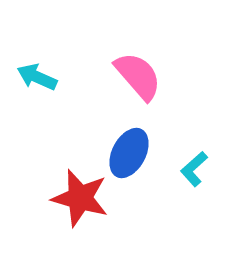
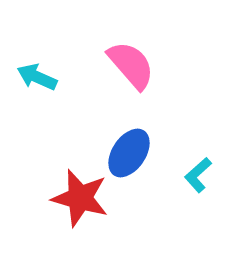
pink semicircle: moved 7 px left, 11 px up
blue ellipse: rotated 6 degrees clockwise
cyan L-shape: moved 4 px right, 6 px down
